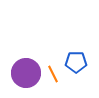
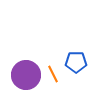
purple circle: moved 2 px down
